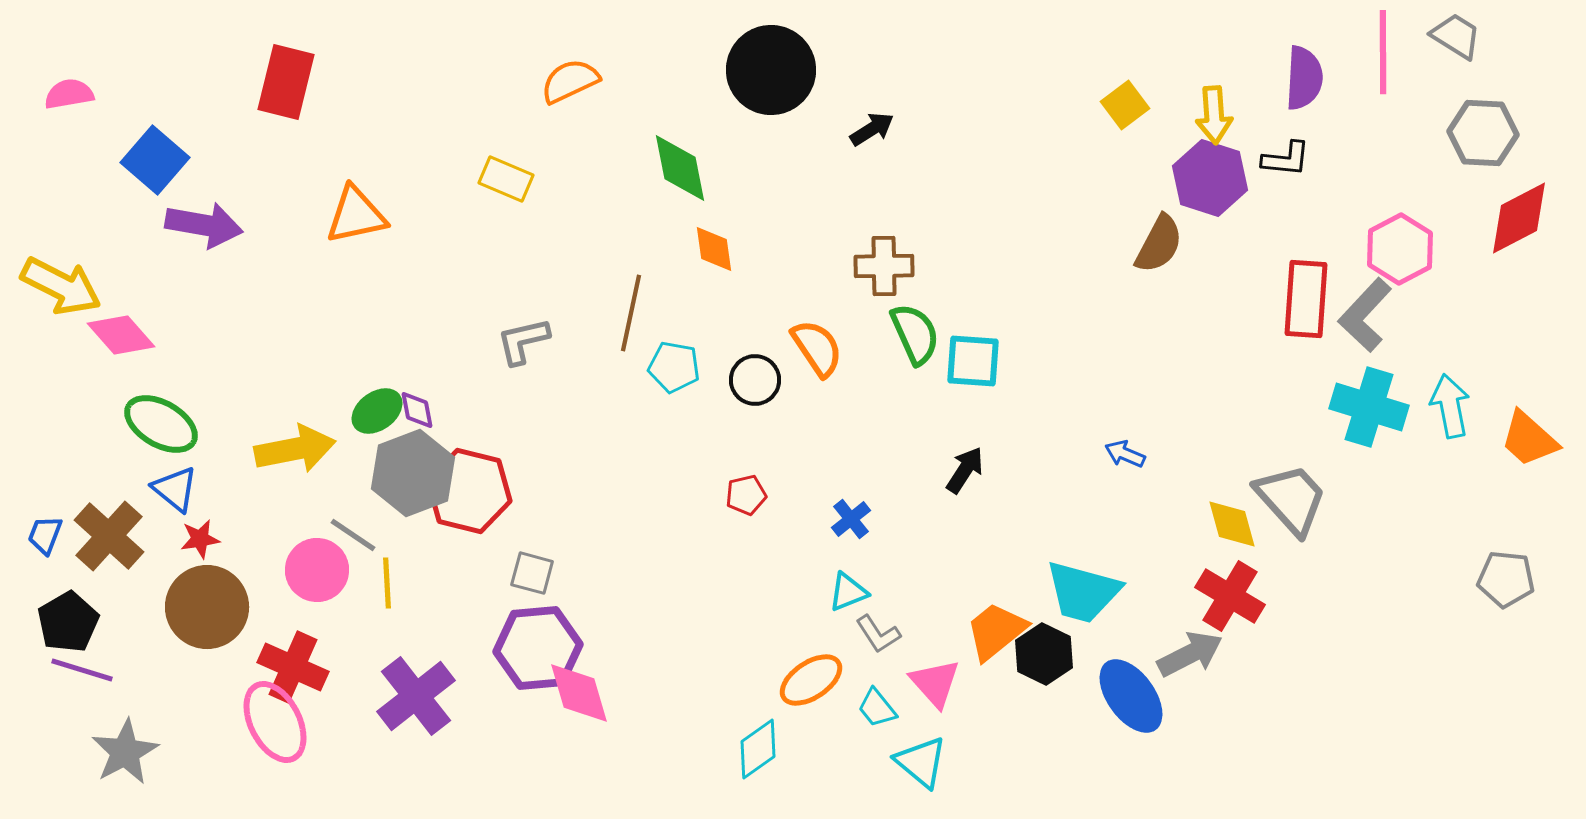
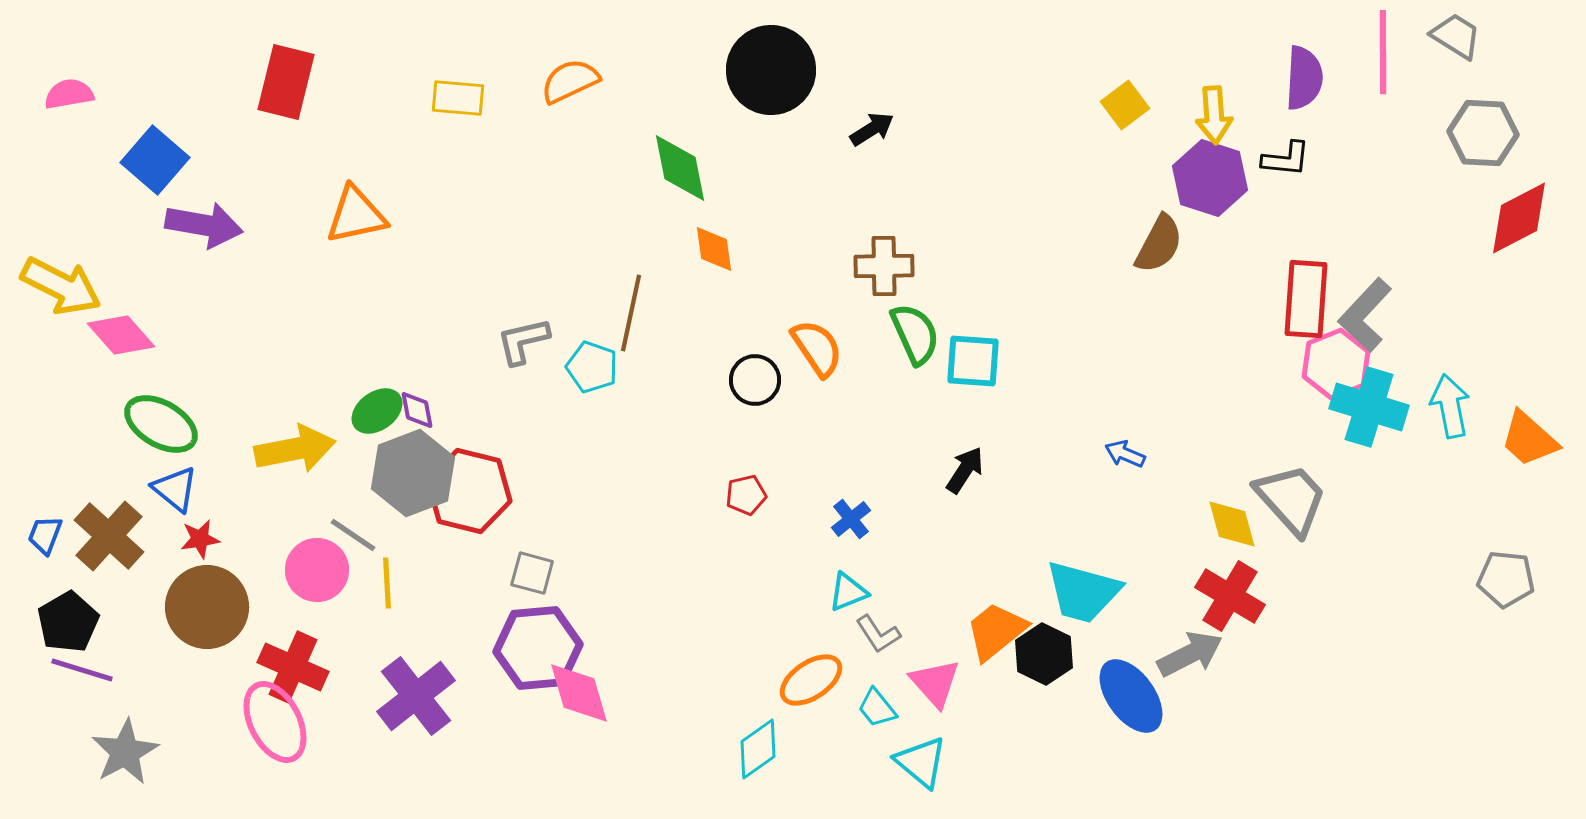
yellow rectangle at (506, 179): moved 48 px left, 81 px up; rotated 18 degrees counterclockwise
pink hexagon at (1400, 249): moved 64 px left, 115 px down; rotated 6 degrees clockwise
cyan pentagon at (674, 367): moved 82 px left; rotated 9 degrees clockwise
